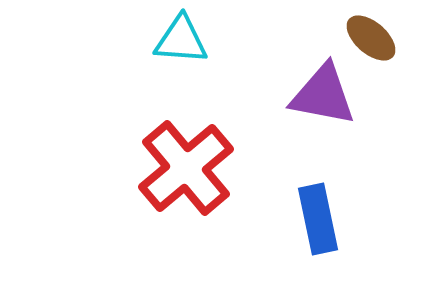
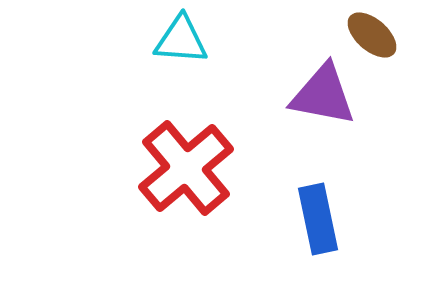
brown ellipse: moved 1 px right, 3 px up
